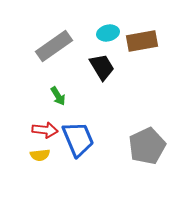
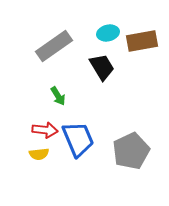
gray pentagon: moved 16 px left, 5 px down
yellow semicircle: moved 1 px left, 1 px up
